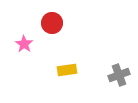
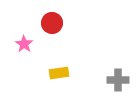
yellow rectangle: moved 8 px left, 3 px down
gray cross: moved 1 px left, 5 px down; rotated 20 degrees clockwise
